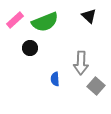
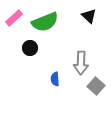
pink rectangle: moved 1 px left, 2 px up
